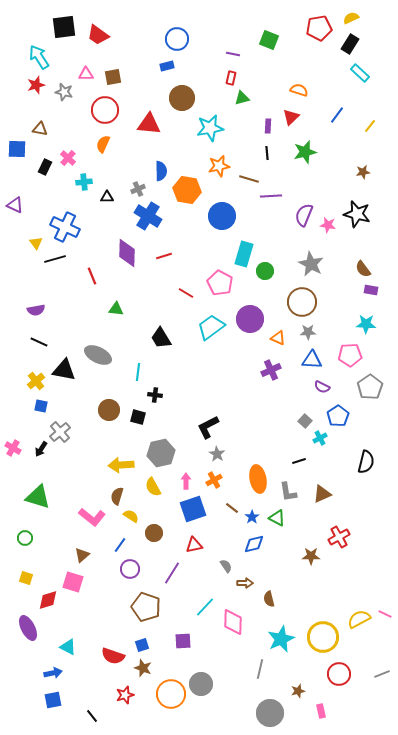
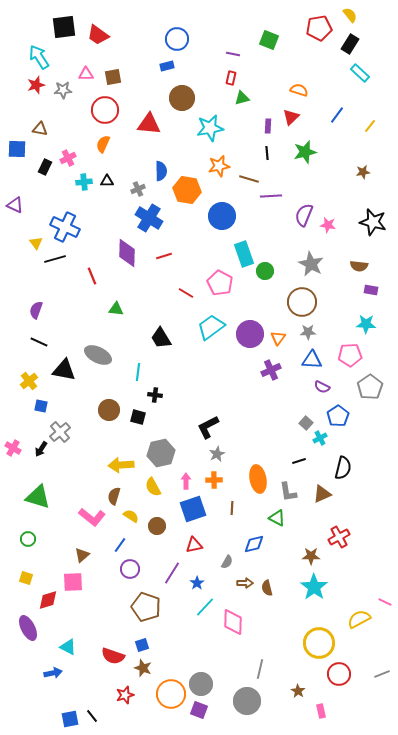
yellow semicircle at (351, 18): moved 1 px left, 3 px up; rotated 77 degrees clockwise
gray star at (64, 92): moved 1 px left, 2 px up; rotated 18 degrees counterclockwise
pink cross at (68, 158): rotated 21 degrees clockwise
black triangle at (107, 197): moved 16 px up
black star at (357, 214): moved 16 px right, 8 px down
blue cross at (148, 216): moved 1 px right, 2 px down
cyan rectangle at (244, 254): rotated 35 degrees counterclockwise
brown semicircle at (363, 269): moved 4 px left, 3 px up; rotated 48 degrees counterclockwise
purple semicircle at (36, 310): rotated 120 degrees clockwise
purple circle at (250, 319): moved 15 px down
orange triangle at (278, 338): rotated 42 degrees clockwise
yellow cross at (36, 381): moved 7 px left
gray square at (305, 421): moved 1 px right, 2 px down
gray star at (217, 454): rotated 14 degrees clockwise
black semicircle at (366, 462): moved 23 px left, 6 px down
orange cross at (214, 480): rotated 28 degrees clockwise
brown semicircle at (117, 496): moved 3 px left
brown line at (232, 508): rotated 56 degrees clockwise
blue star at (252, 517): moved 55 px left, 66 px down
brown circle at (154, 533): moved 3 px right, 7 px up
green circle at (25, 538): moved 3 px right, 1 px down
gray semicircle at (226, 566): moved 1 px right, 4 px up; rotated 64 degrees clockwise
pink square at (73, 582): rotated 20 degrees counterclockwise
brown semicircle at (269, 599): moved 2 px left, 11 px up
pink line at (385, 614): moved 12 px up
yellow circle at (323, 637): moved 4 px left, 6 px down
cyan star at (281, 639): moved 33 px right, 52 px up; rotated 12 degrees counterclockwise
purple square at (183, 641): moved 16 px right, 69 px down; rotated 24 degrees clockwise
brown star at (298, 691): rotated 24 degrees counterclockwise
blue square at (53, 700): moved 17 px right, 19 px down
gray circle at (270, 713): moved 23 px left, 12 px up
